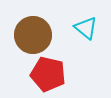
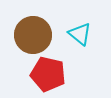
cyan triangle: moved 6 px left, 6 px down
